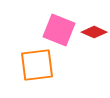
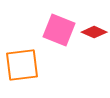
orange square: moved 15 px left
